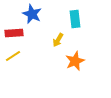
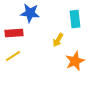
blue star: moved 2 px left, 1 px up; rotated 18 degrees counterclockwise
